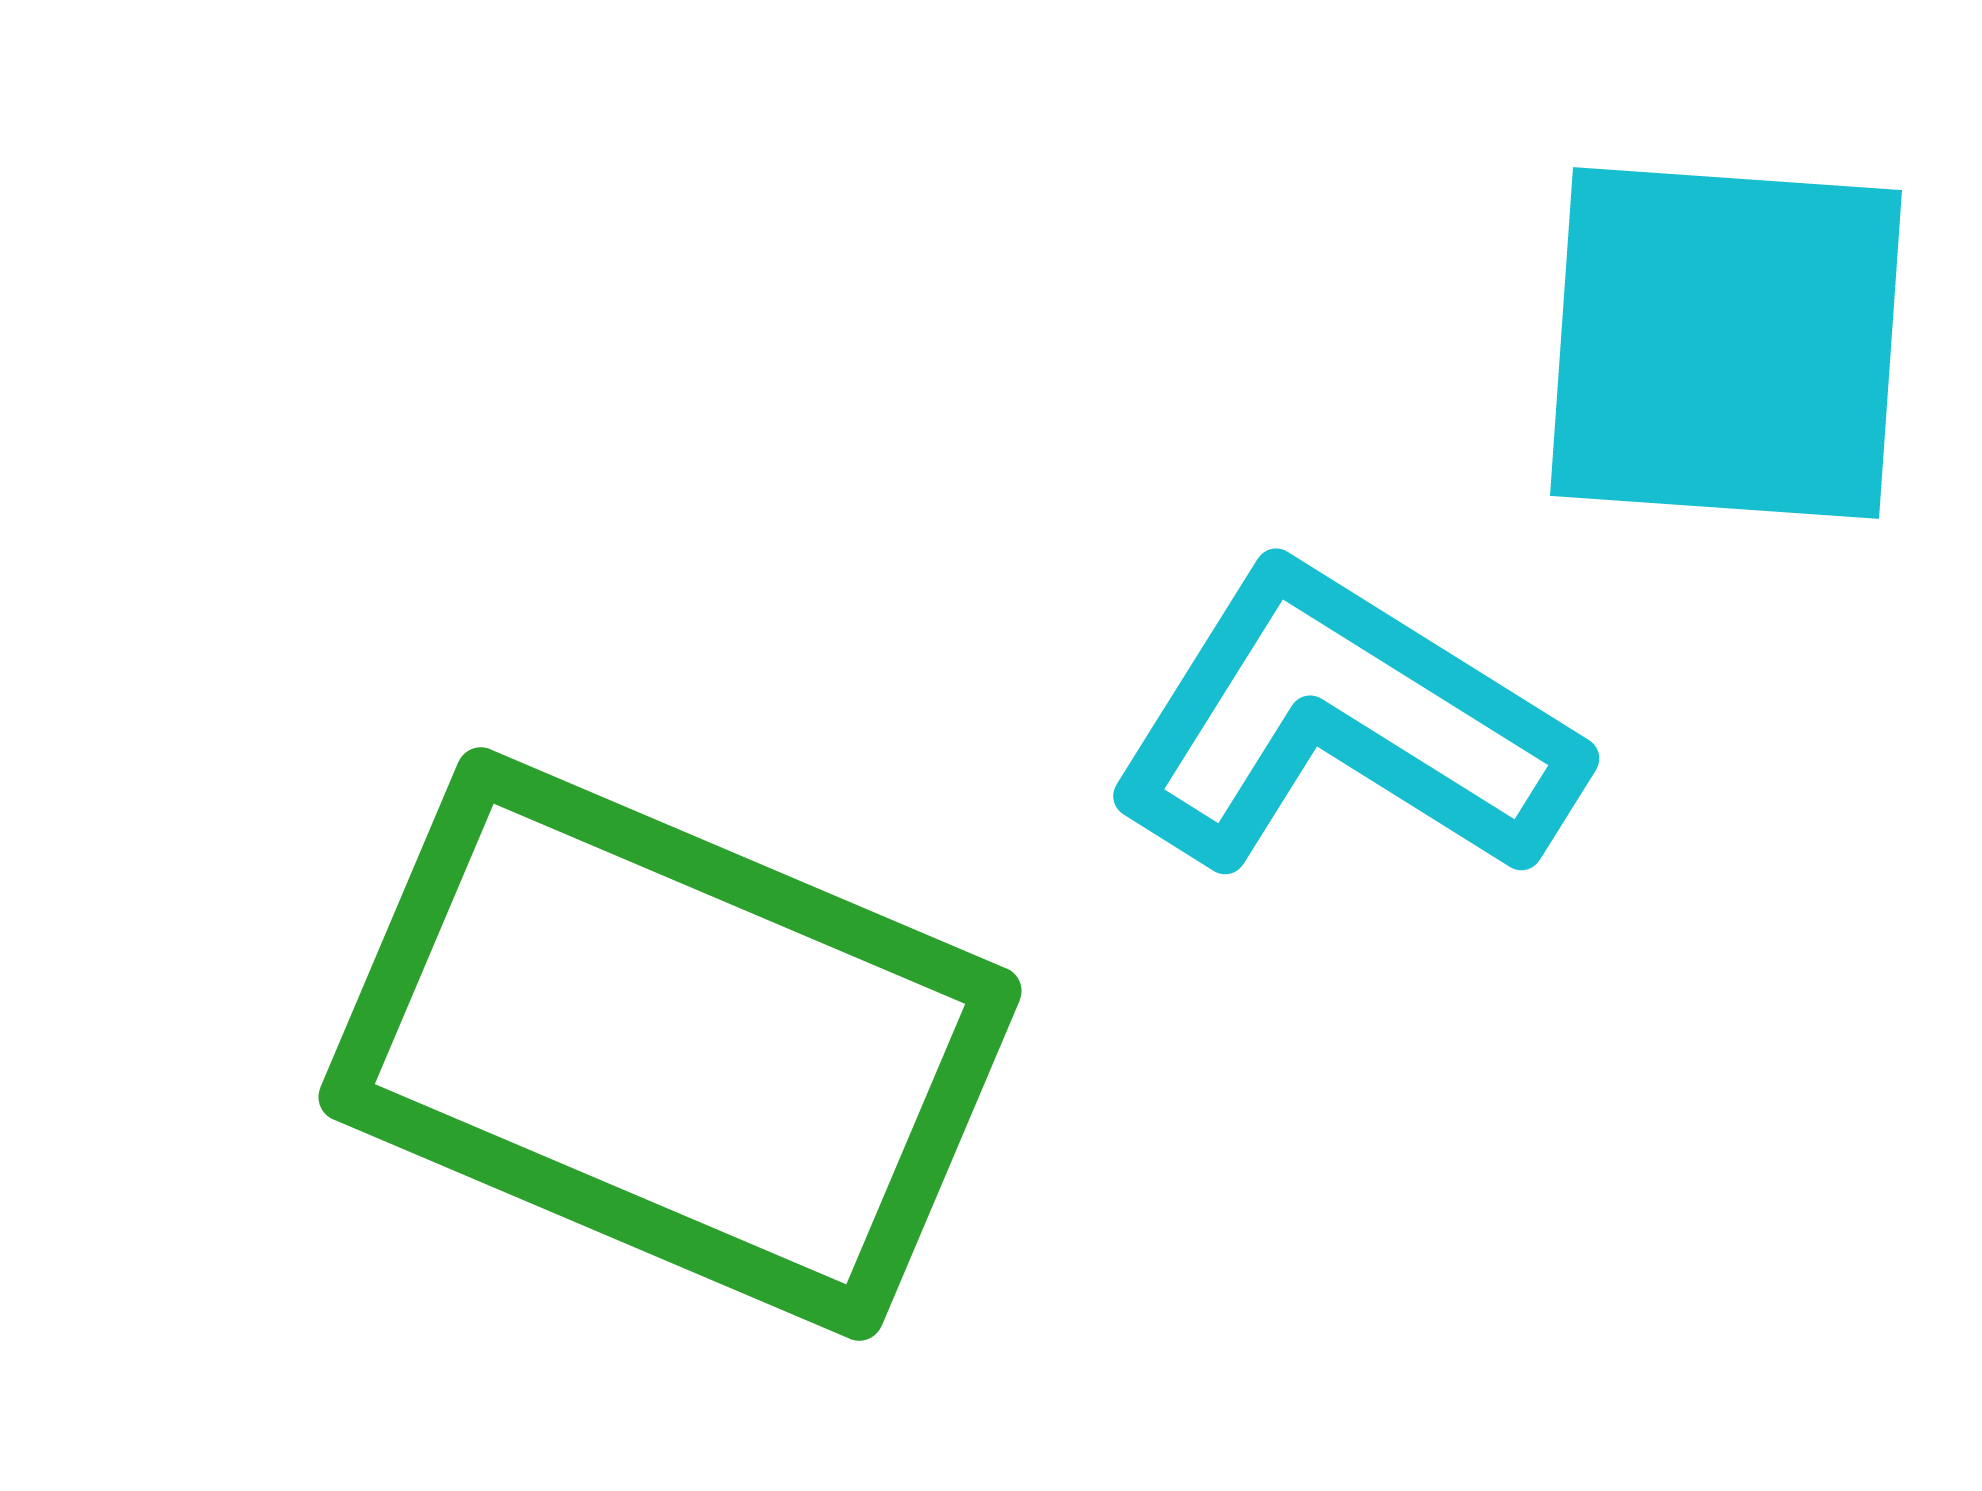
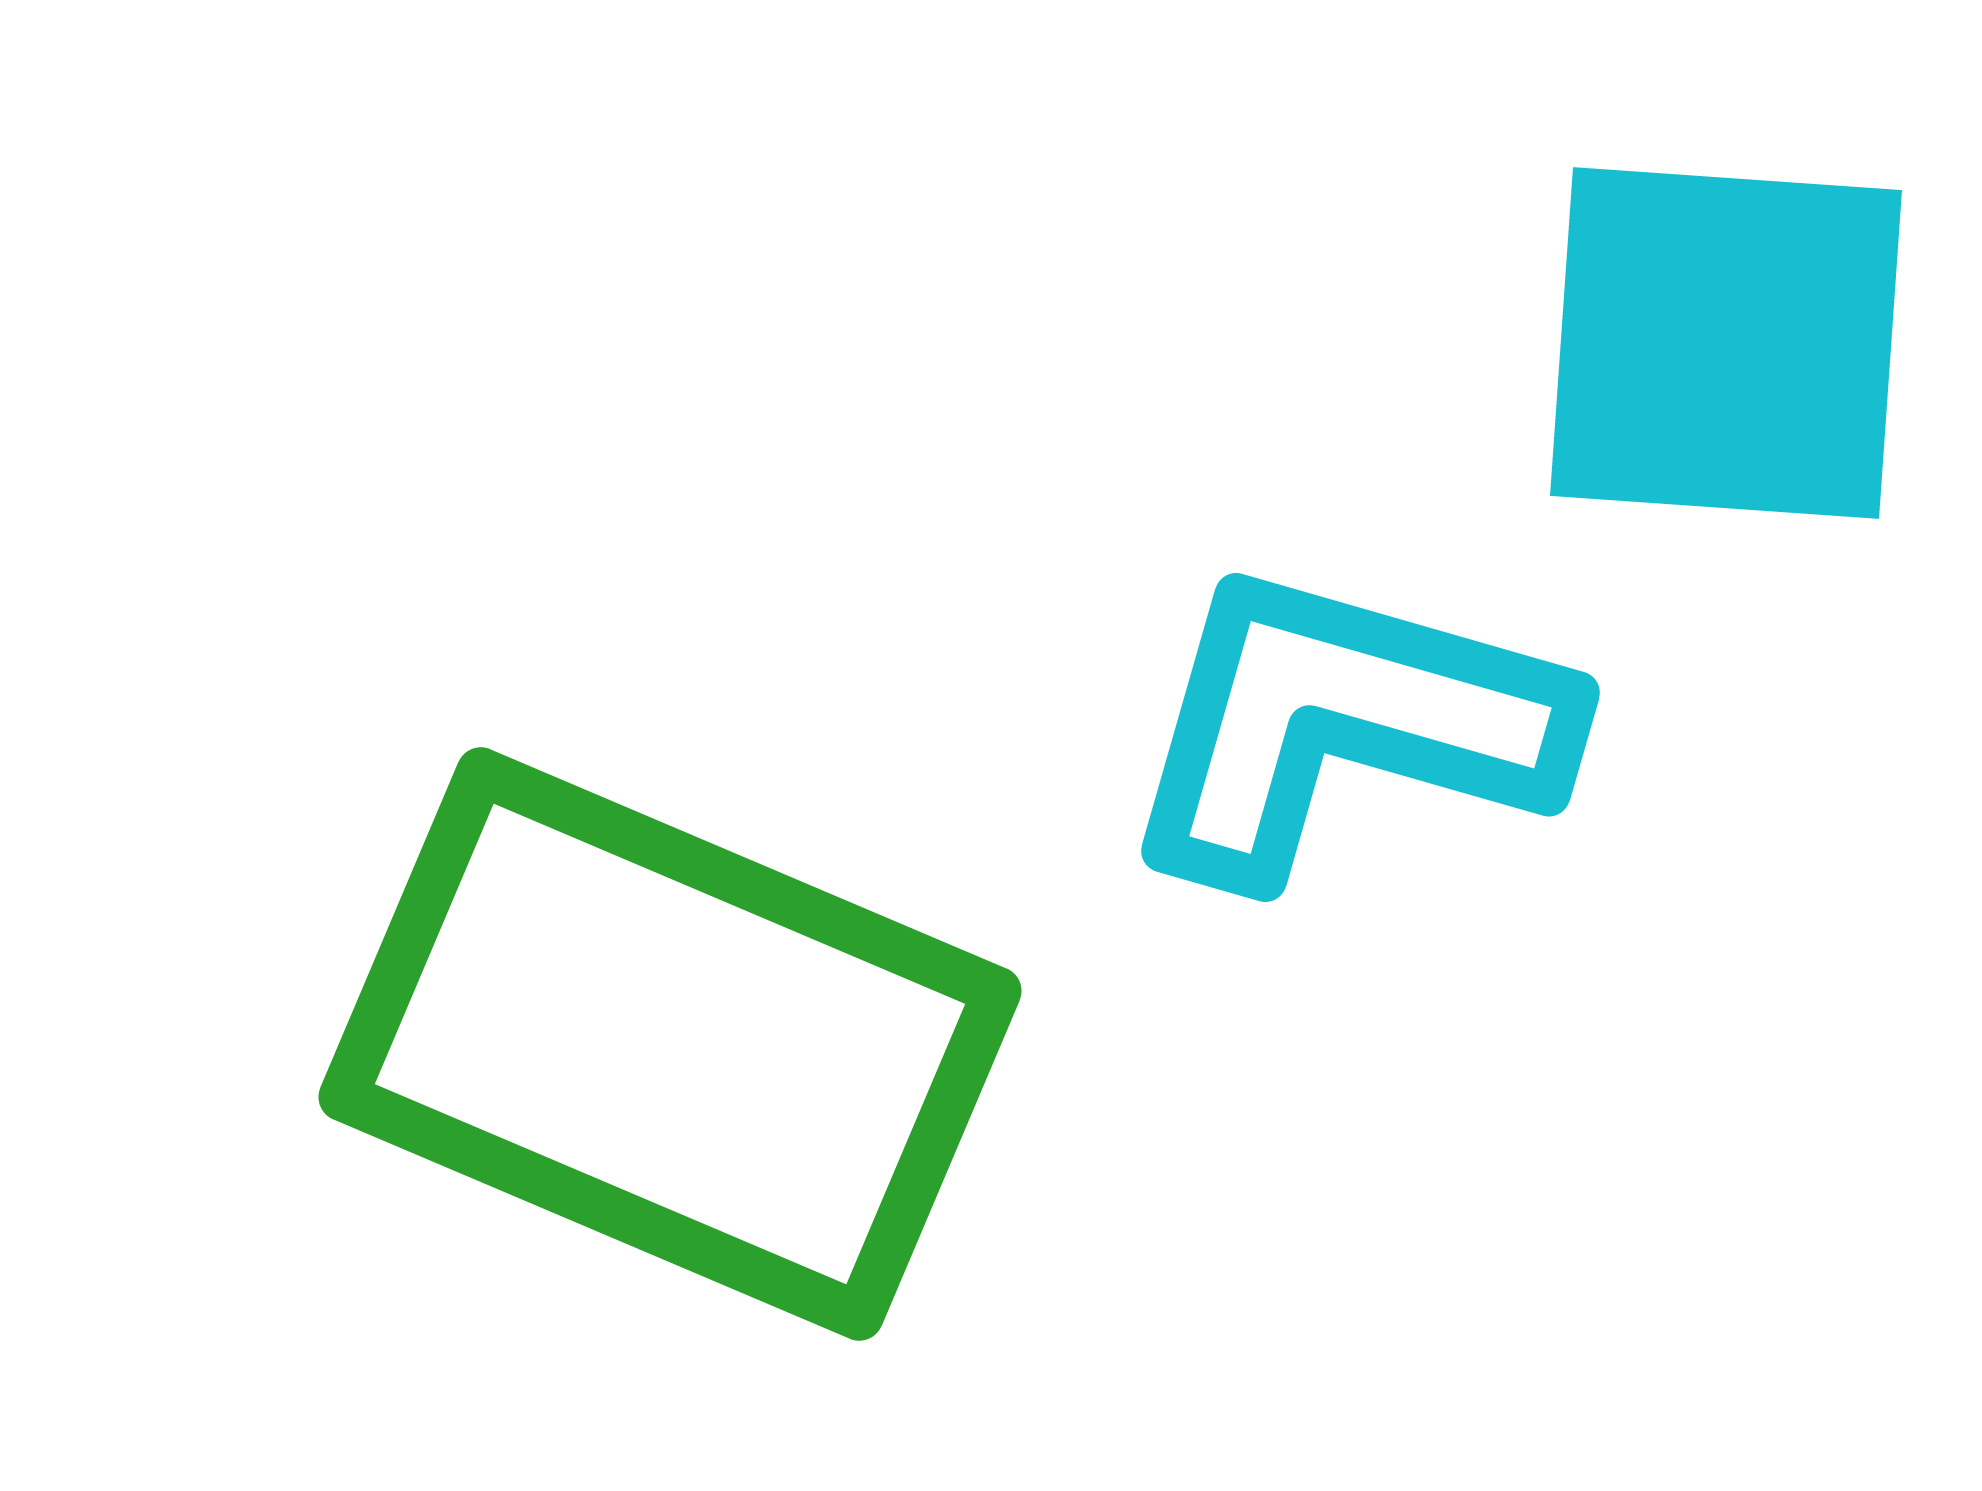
cyan L-shape: rotated 16 degrees counterclockwise
